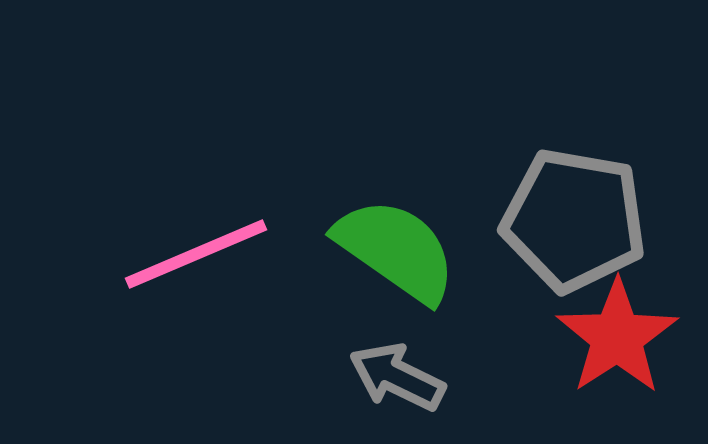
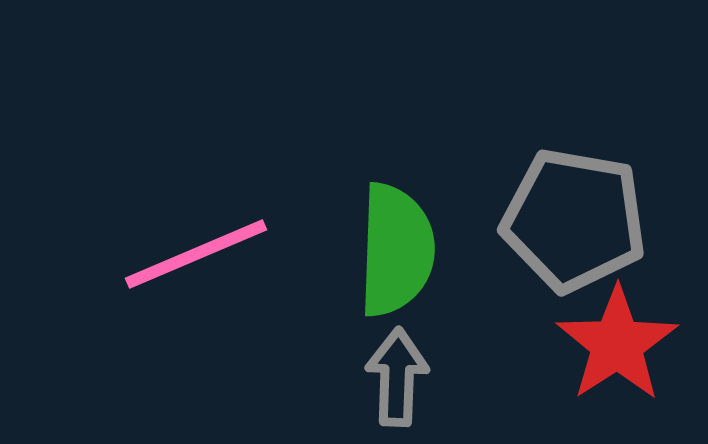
green semicircle: rotated 57 degrees clockwise
red star: moved 7 px down
gray arrow: rotated 66 degrees clockwise
